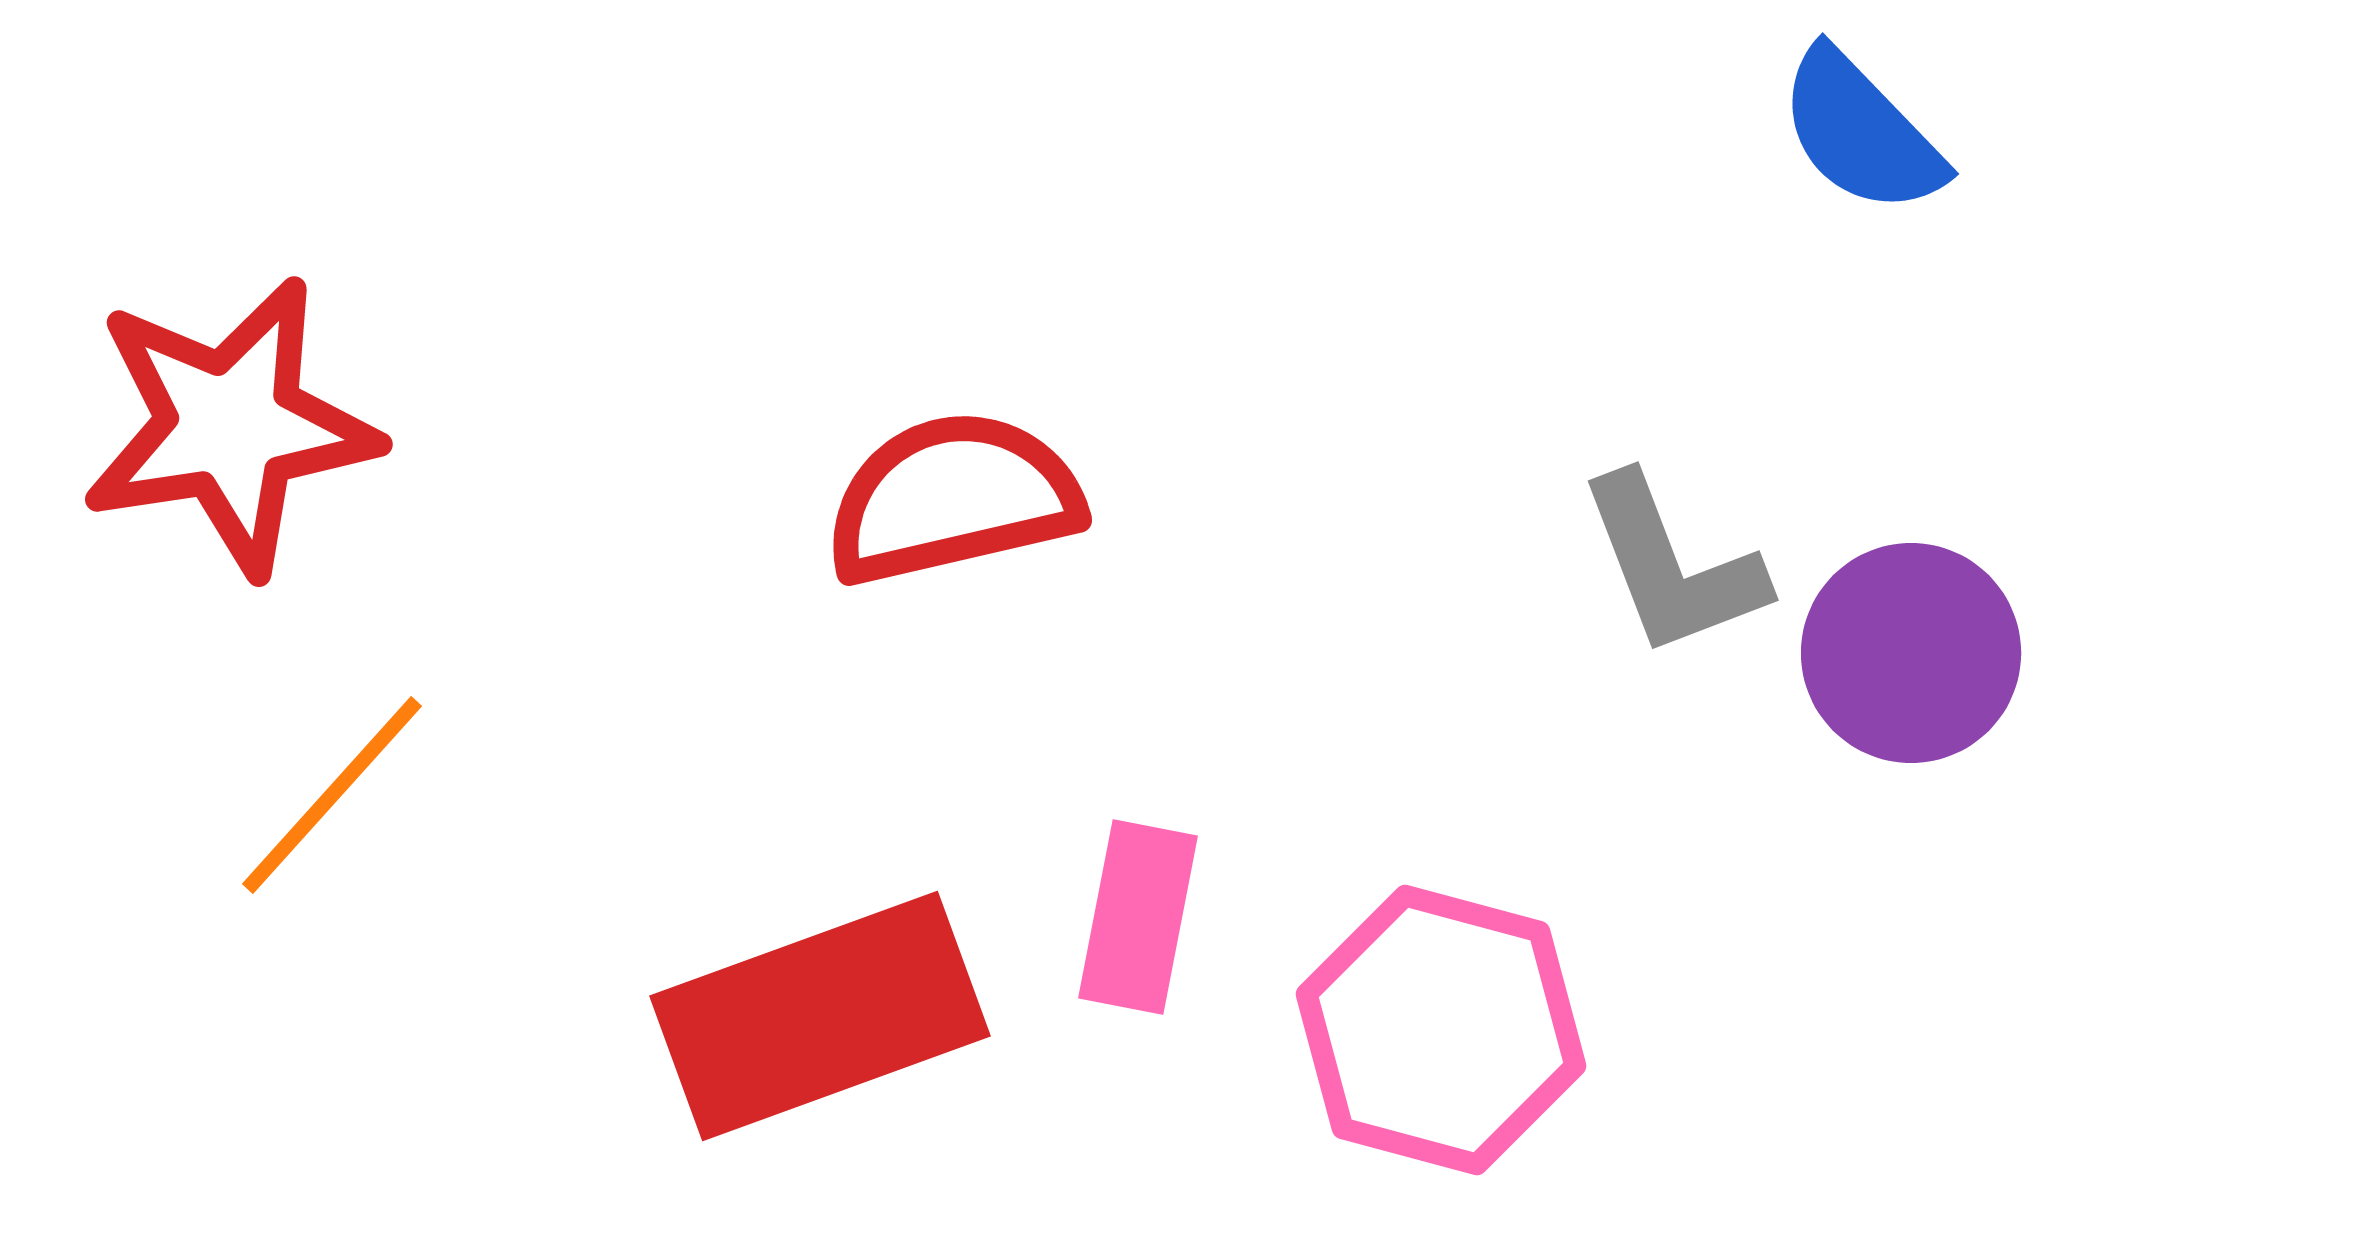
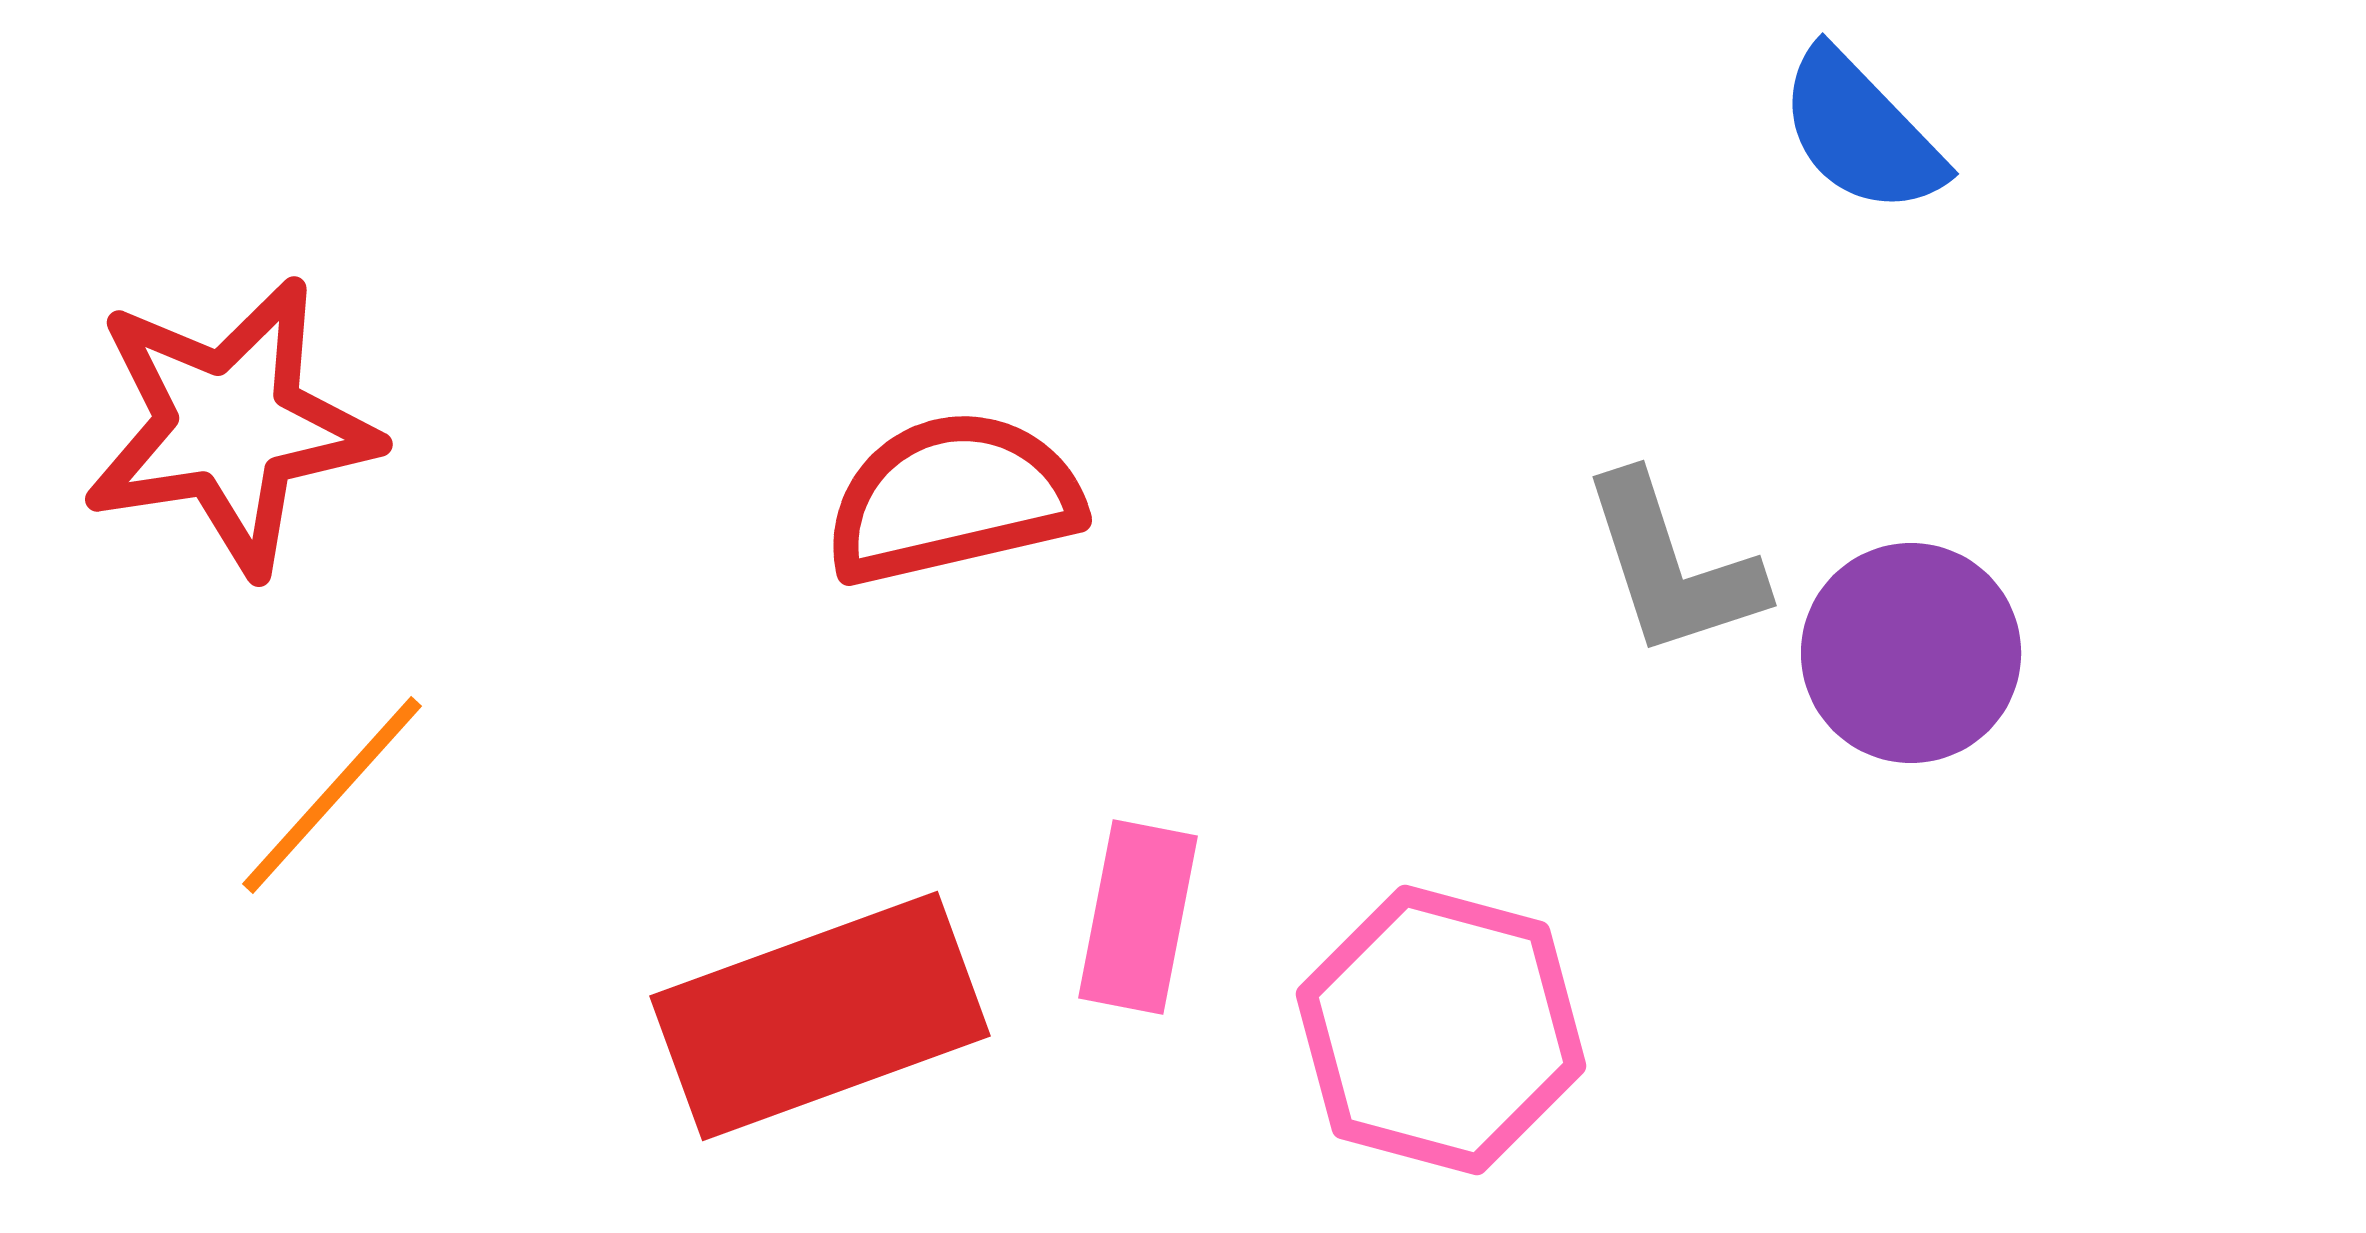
gray L-shape: rotated 3 degrees clockwise
